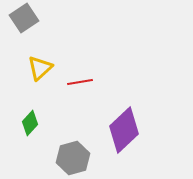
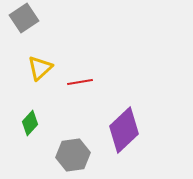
gray hexagon: moved 3 px up; rotated 8 degrees clockwise
